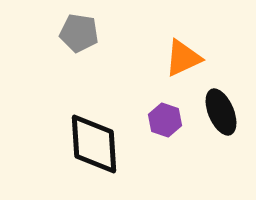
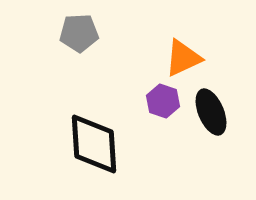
gray pentagon: rotated 12 degrees counterclockwise
black ellipse: moved 10 px left
purple hexagon: moved 2 px left, 19 px up
